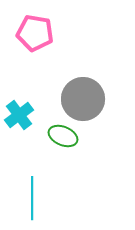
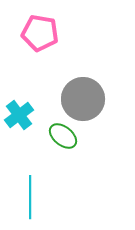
pink pentagon: moved 5 px right
green ellipse: rotated 16 degrees clockwise
cyan line: moved 2 px left, 1 px up
